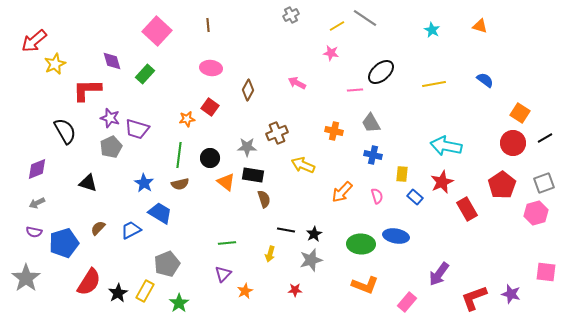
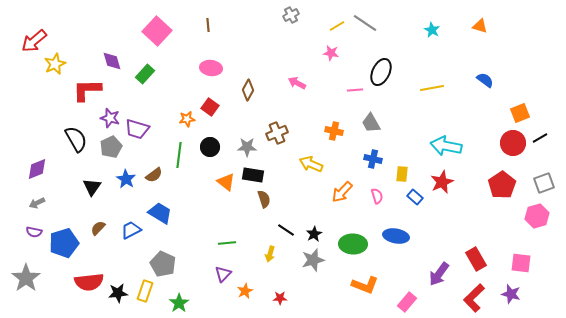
gray line at (365, 18): moved 5 px down
black ellipse at (381, 72): rotated 24 degrees counterclockwise
yellow line at (434, 84): moved 2 px left, 4 px down
orange square at (520, 113): rotated 36 degrees clockwise
black semicircle at (65, 131): moved 11 px right, 8 px down
black line at (545, 138): moved 5 px left
blue cross at (373, 155): moved 4 px down
black circle at (210, 158): moved 11 px up
yellow arrow at (303, 165): moved 8 px right, 1 px up
black triangle at (88, 183): moved 4 px right, 4 px down; rotated 48 degrees clockwise
blue star at (144, 183): moved 18 px left, 4 px up
brown semicircle at (180, 184): moved 26 px left, 9 px up; rotated 24 degrees counterclockwise
red rectangle at (467, 209): moved 9 px right, 50 px down
pink hexagon at (536, 213): moved 1 px right, 3 px down
black line at (286, 230): rotated 24 degrees clockwise
green ellipse at (361, 244): moved 8 px left
gray star at (311, 260): moved 2 px right
gray pentagon at (167, 264): moved 4 px left; rotated 25 degrees counterclockwise
pink square at (546, 272): moved 25 px left, 9 px up
red semicircle at (89, 282): rotated 52 degrees clockwise
red star at (295, 290): moved 15 px left, 8 px down
yellow rectangle at (145, 291): rotated 10 degrees counterclockwise
black star at (118, 293): rotated 24 degrees clockwise
red L-shape at (474, 298): rotated 24 degrees counterclockwise
